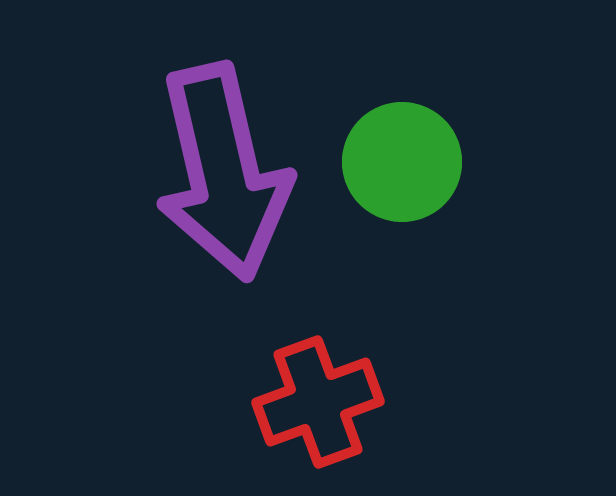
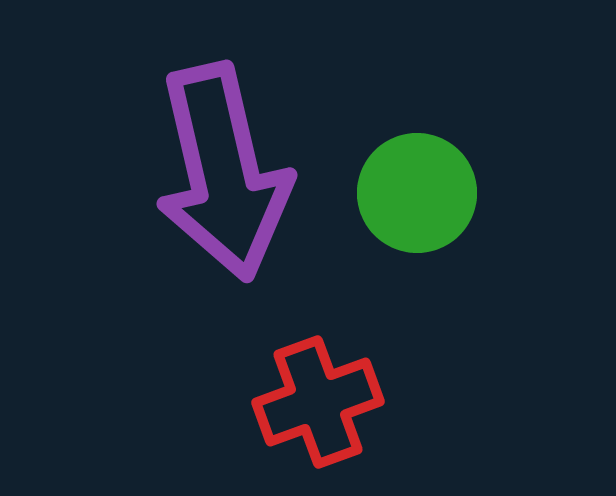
green circle: moved 15 px right, 31 px down
